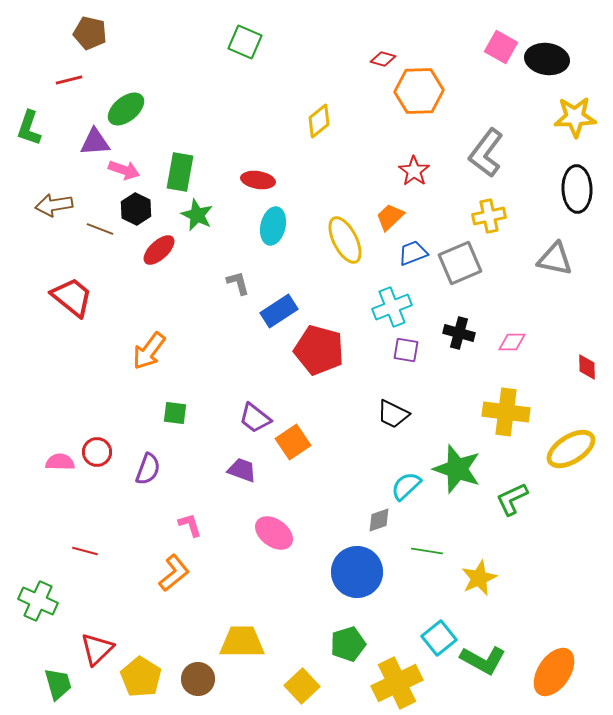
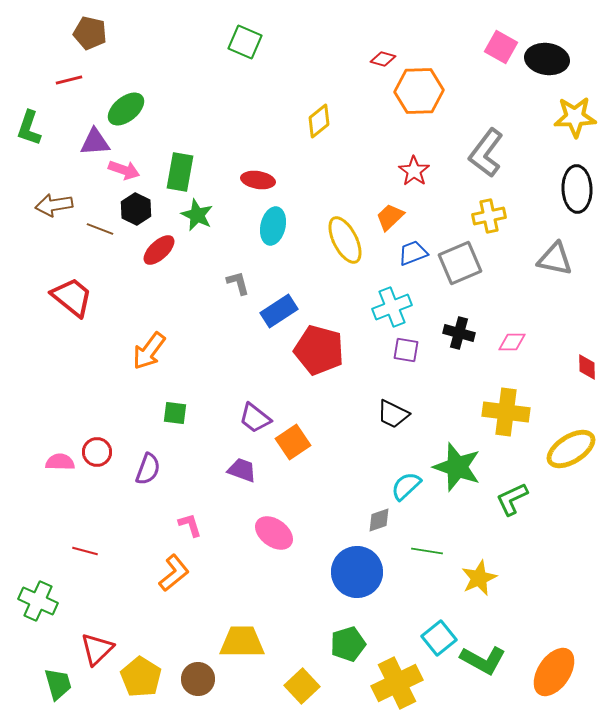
green star at (457, 469): moved 2 px up
